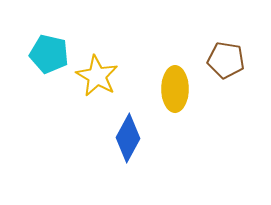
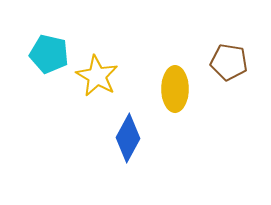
brown pentagon: moved 3 px right, 2 px down
